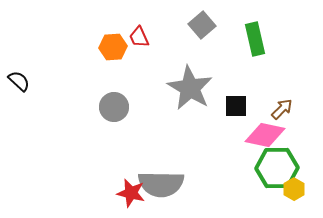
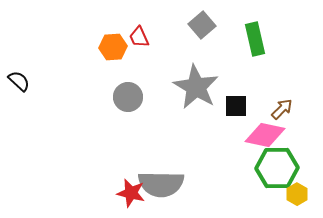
gray star: moved 6 px right, 1 px up
gray circle: moved 14 px right, 10 px up
yellow hexagon: moved 3 px right, 5 px down
